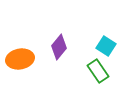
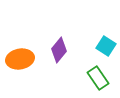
purple diamond: moved 3 px down
green rectangle: moved 7 px down
